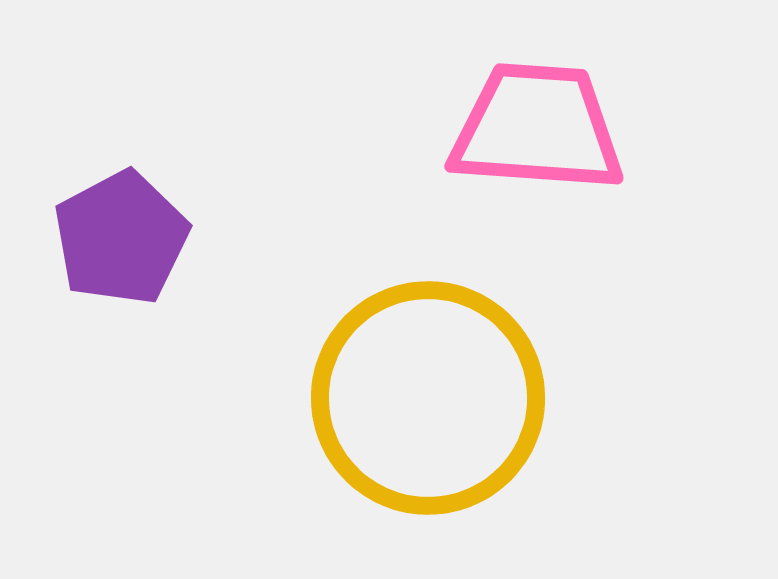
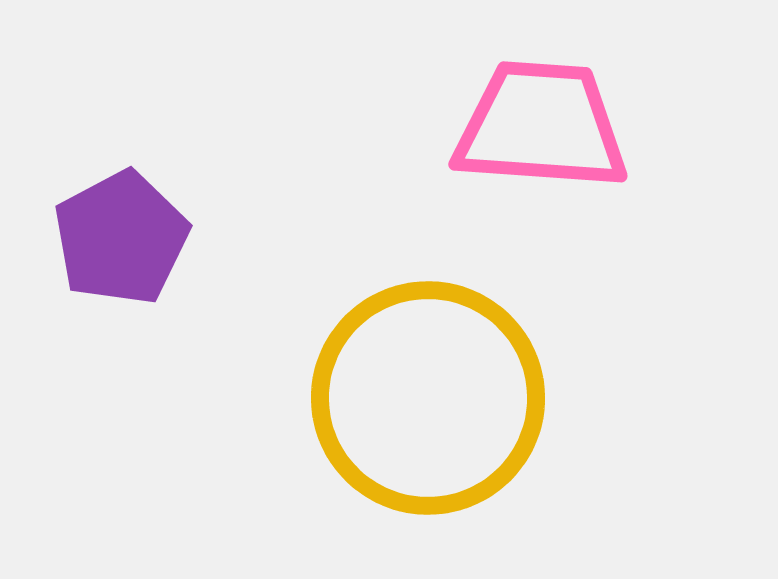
pink trapezoid: moved 4 px right, 2 px up
